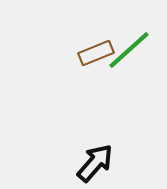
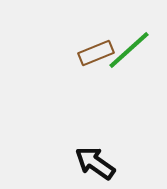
black arrow: rotated 96 degrees counterclockwise
